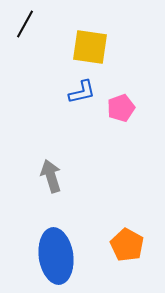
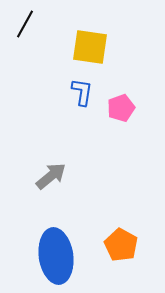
blue L-shape: rotated 68 degrees counterclockwise
gray arrow: rotated 68 degrees clockwise
orange pentagon: moved 6 px left
